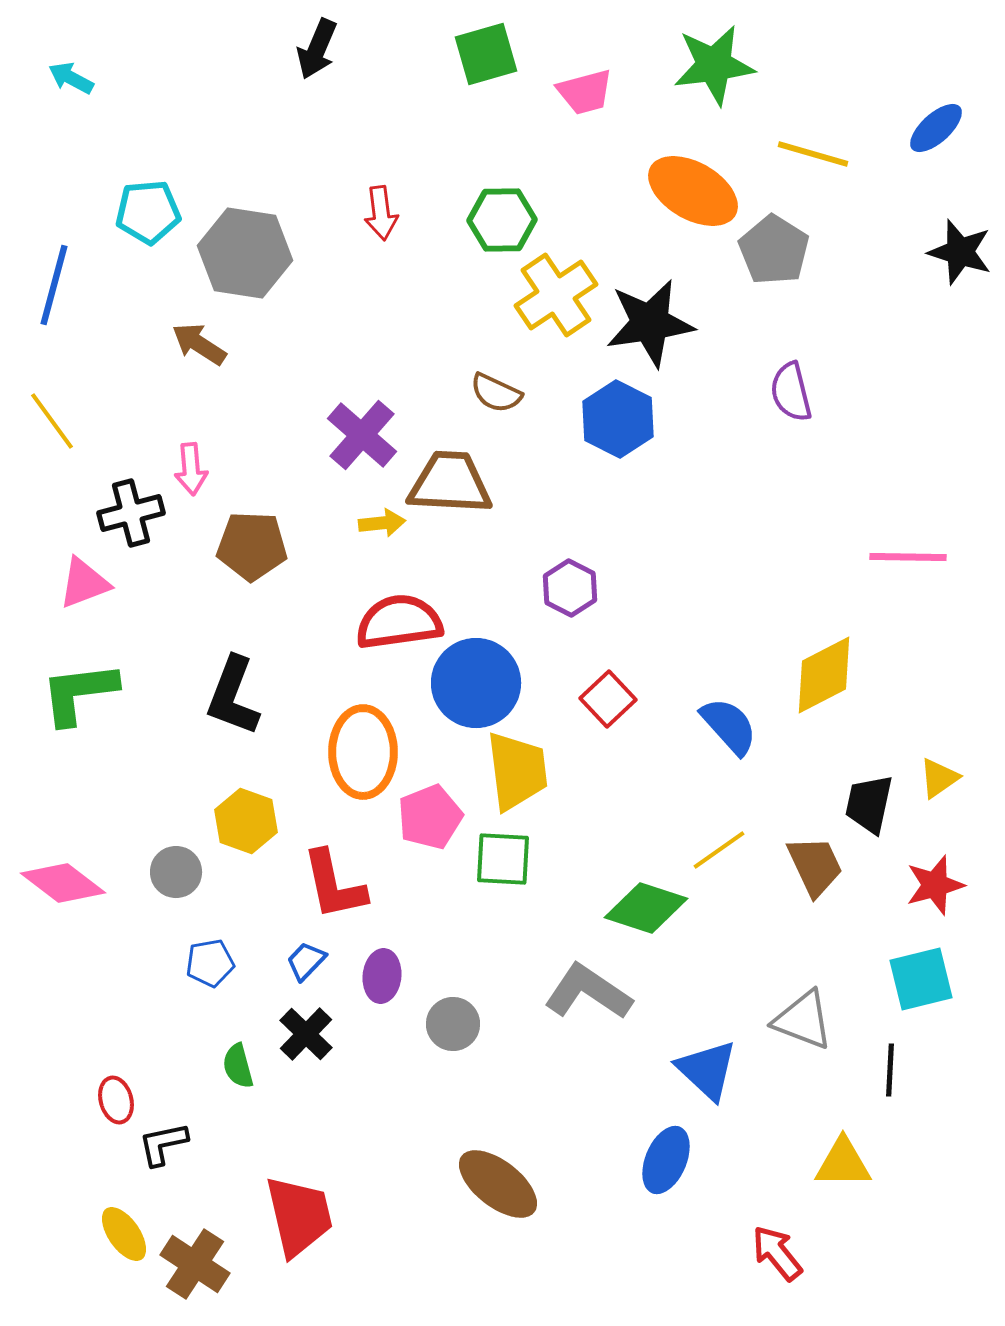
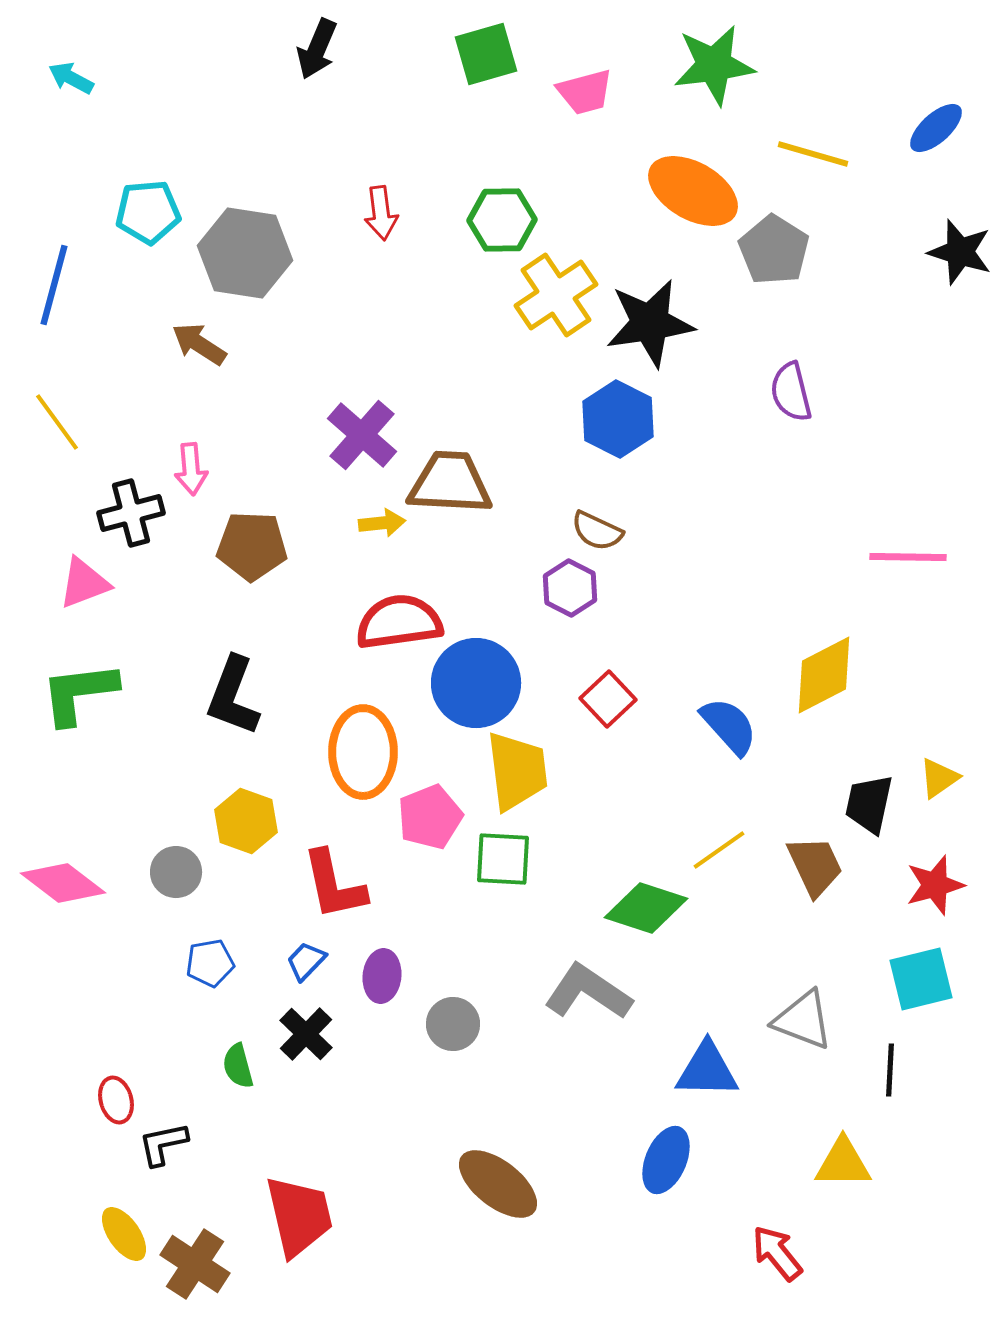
brown semicircle at (496, 393): moved 101 px right, 138 px down
yellow line at (52, 421): moved 5 px right, 1 px down
blue triangle at (707, 1070): rotated 42 degrees counterclockwise
